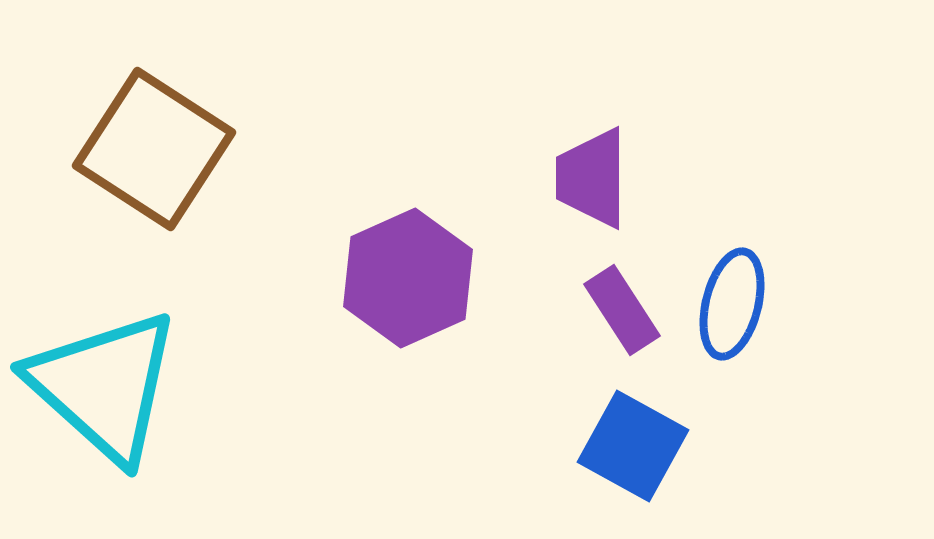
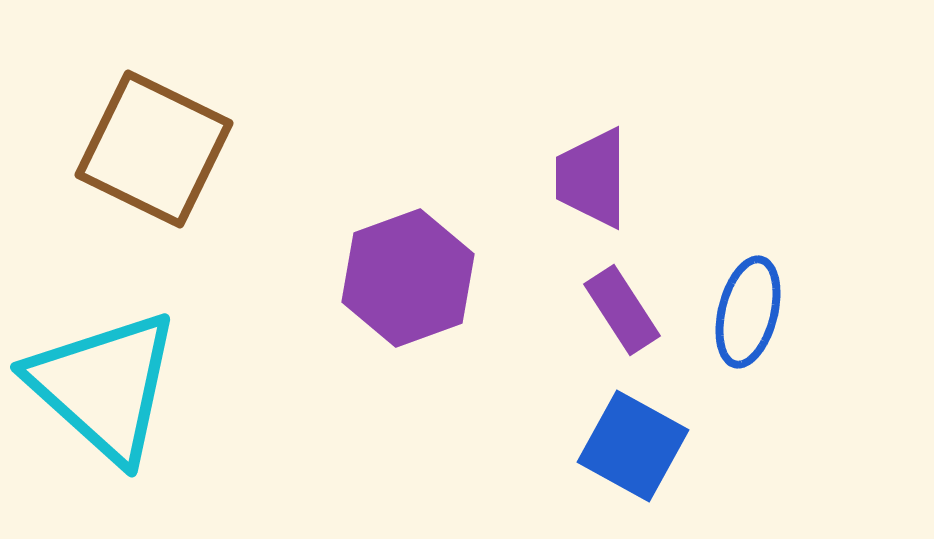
brown square: rotated 7 degrees counterclockwise
purple hexagon: rotated 4 degrees clockwise
blue ellipse: moved 16 px right, 8 px down
